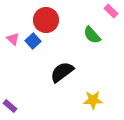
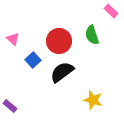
red circle: moved 13 px right, 21 px down
green semicircle: rotated 24 degrees clockwise
blue square: moved 19 px down
yellow star: rotated 18 degrees clockwise
